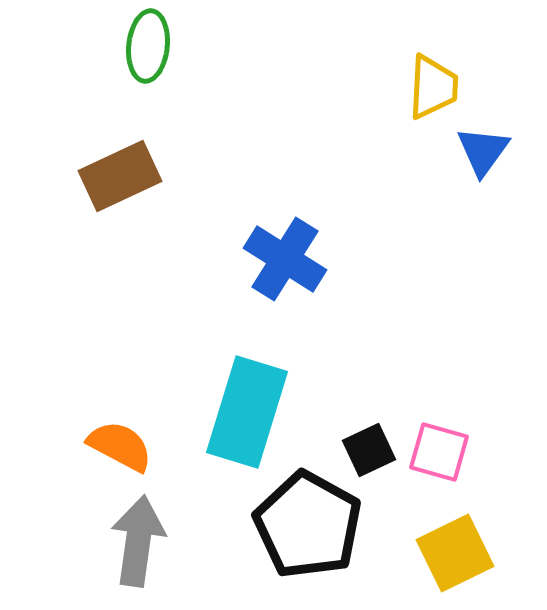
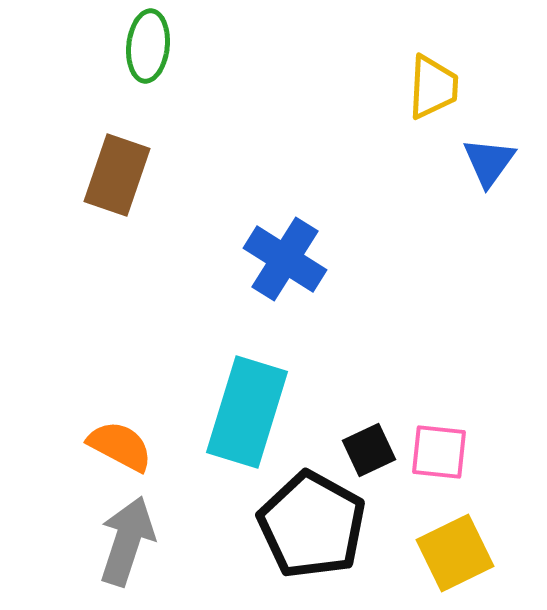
blue triangle: moved 6 px right, 11 px down
brown rectangle: moved 3 px left, 1 px up; rotated 46 degrees counterclockwise
pink square: rotated 10 degrees counterclockwise
black pentagon: moved 4 px right
gray arrow: moved 11 px left; rotated 10 degrees clockwise
